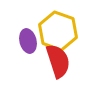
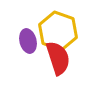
red semicircle: moved 3 px up
